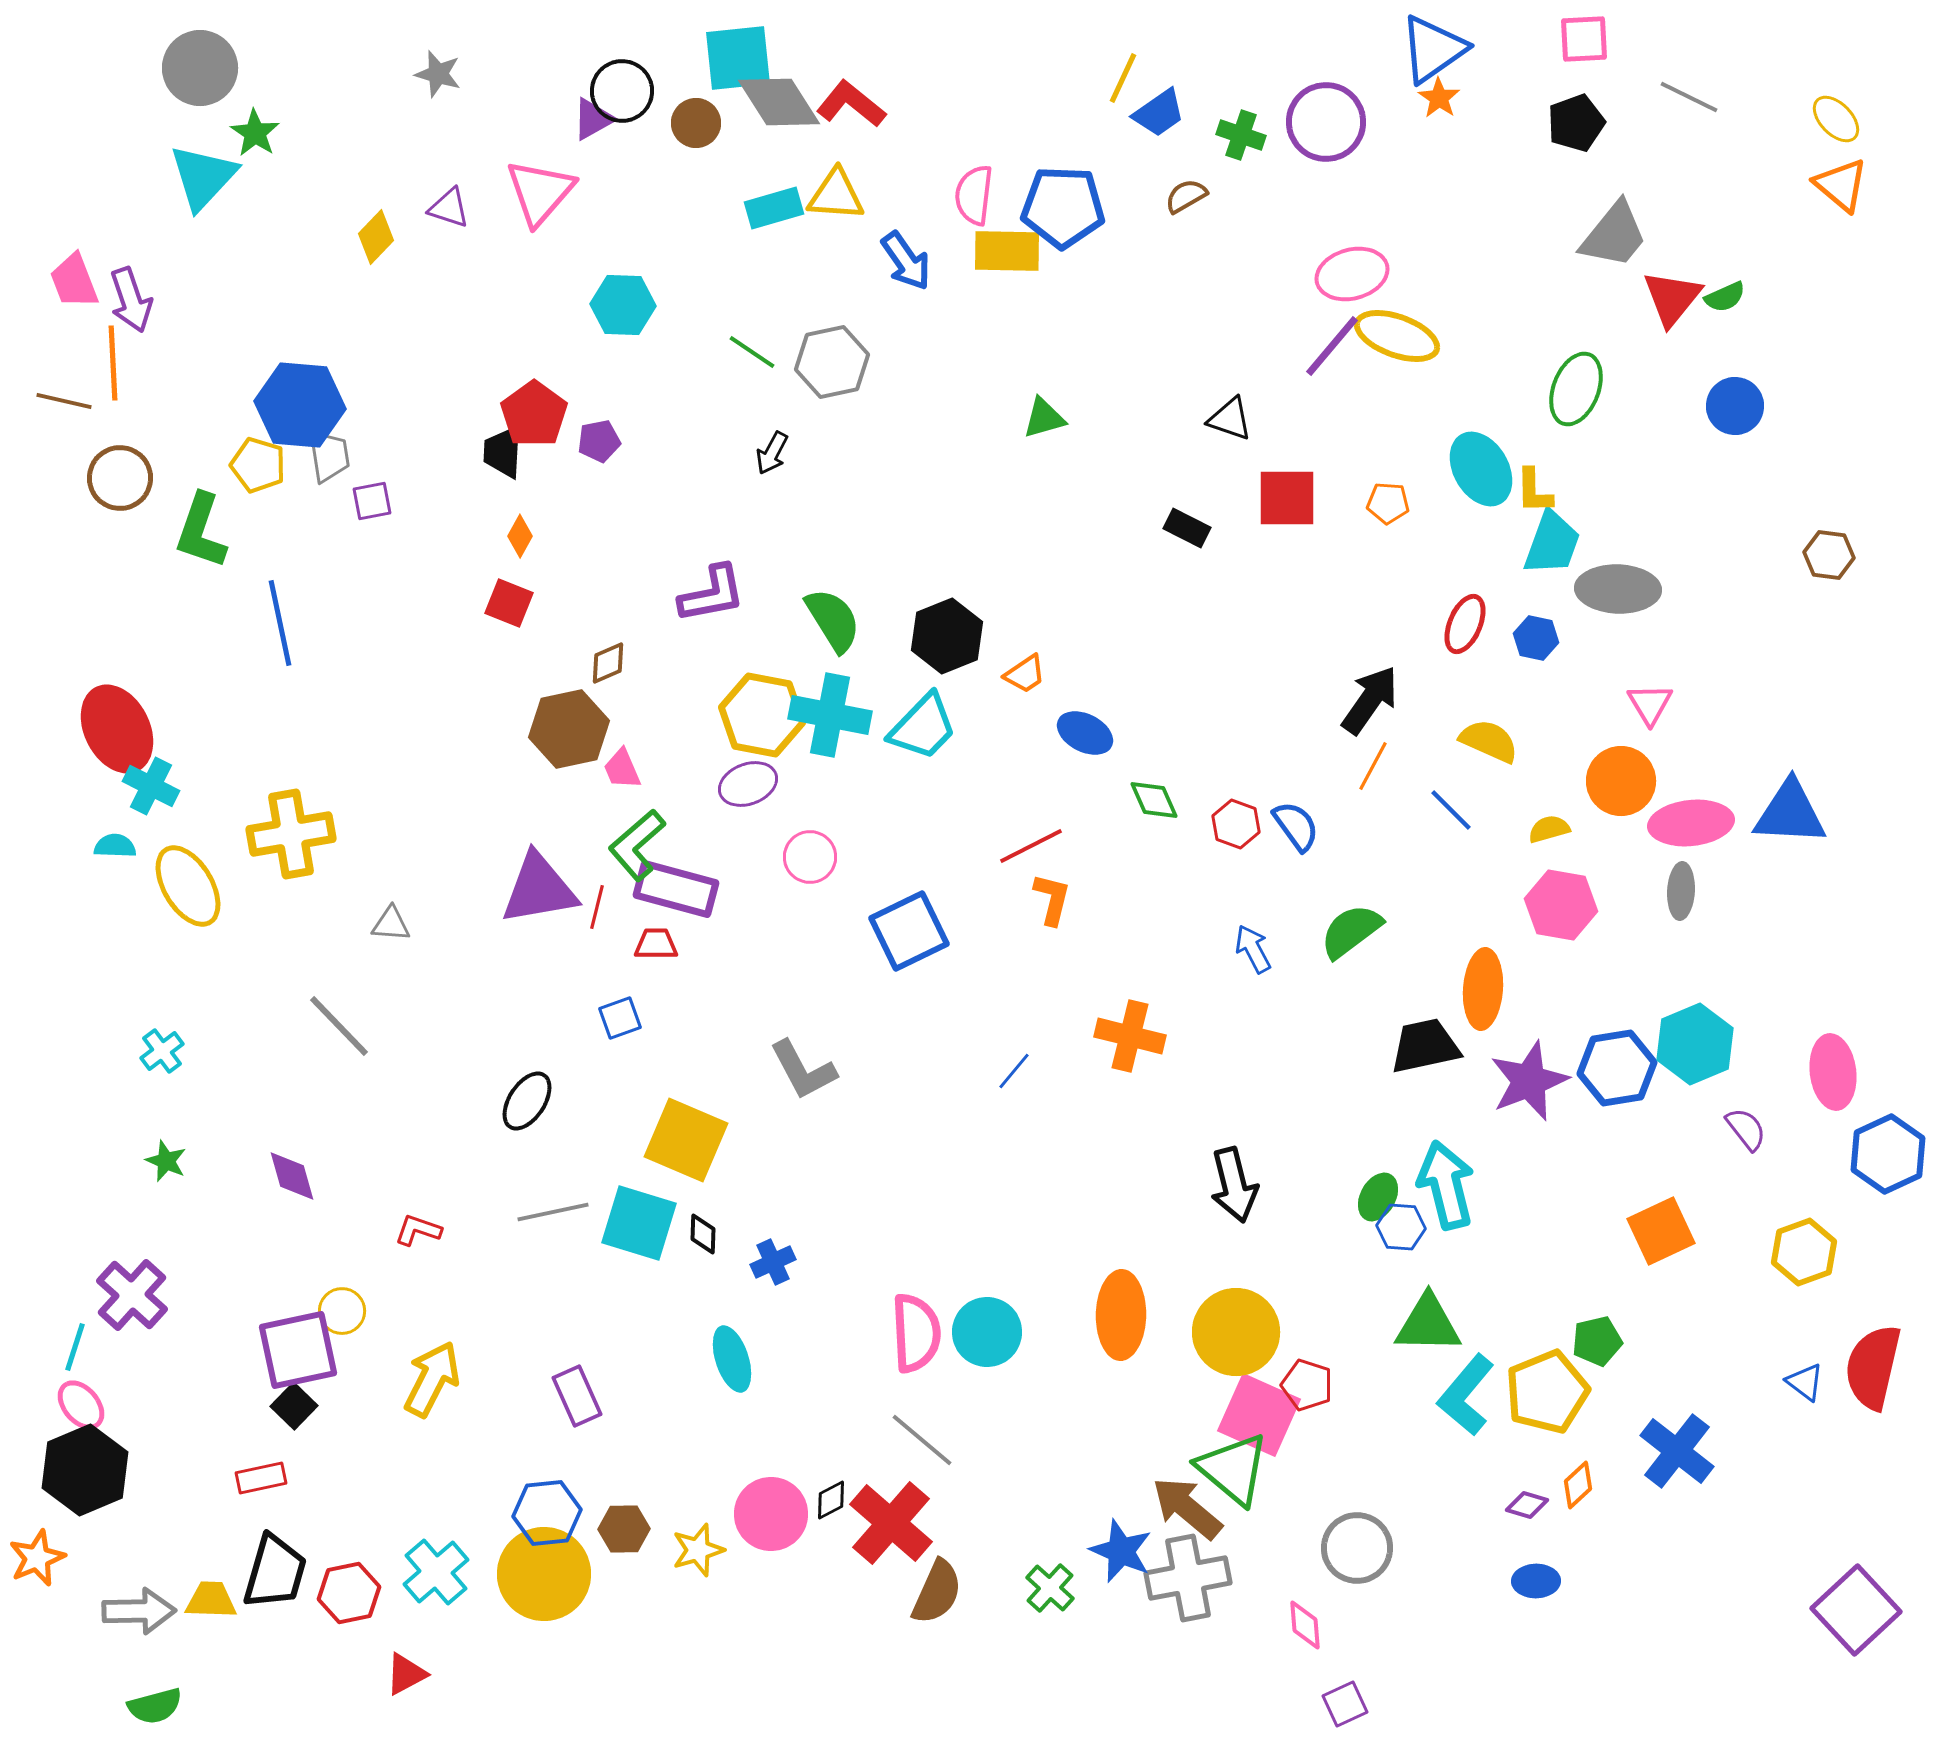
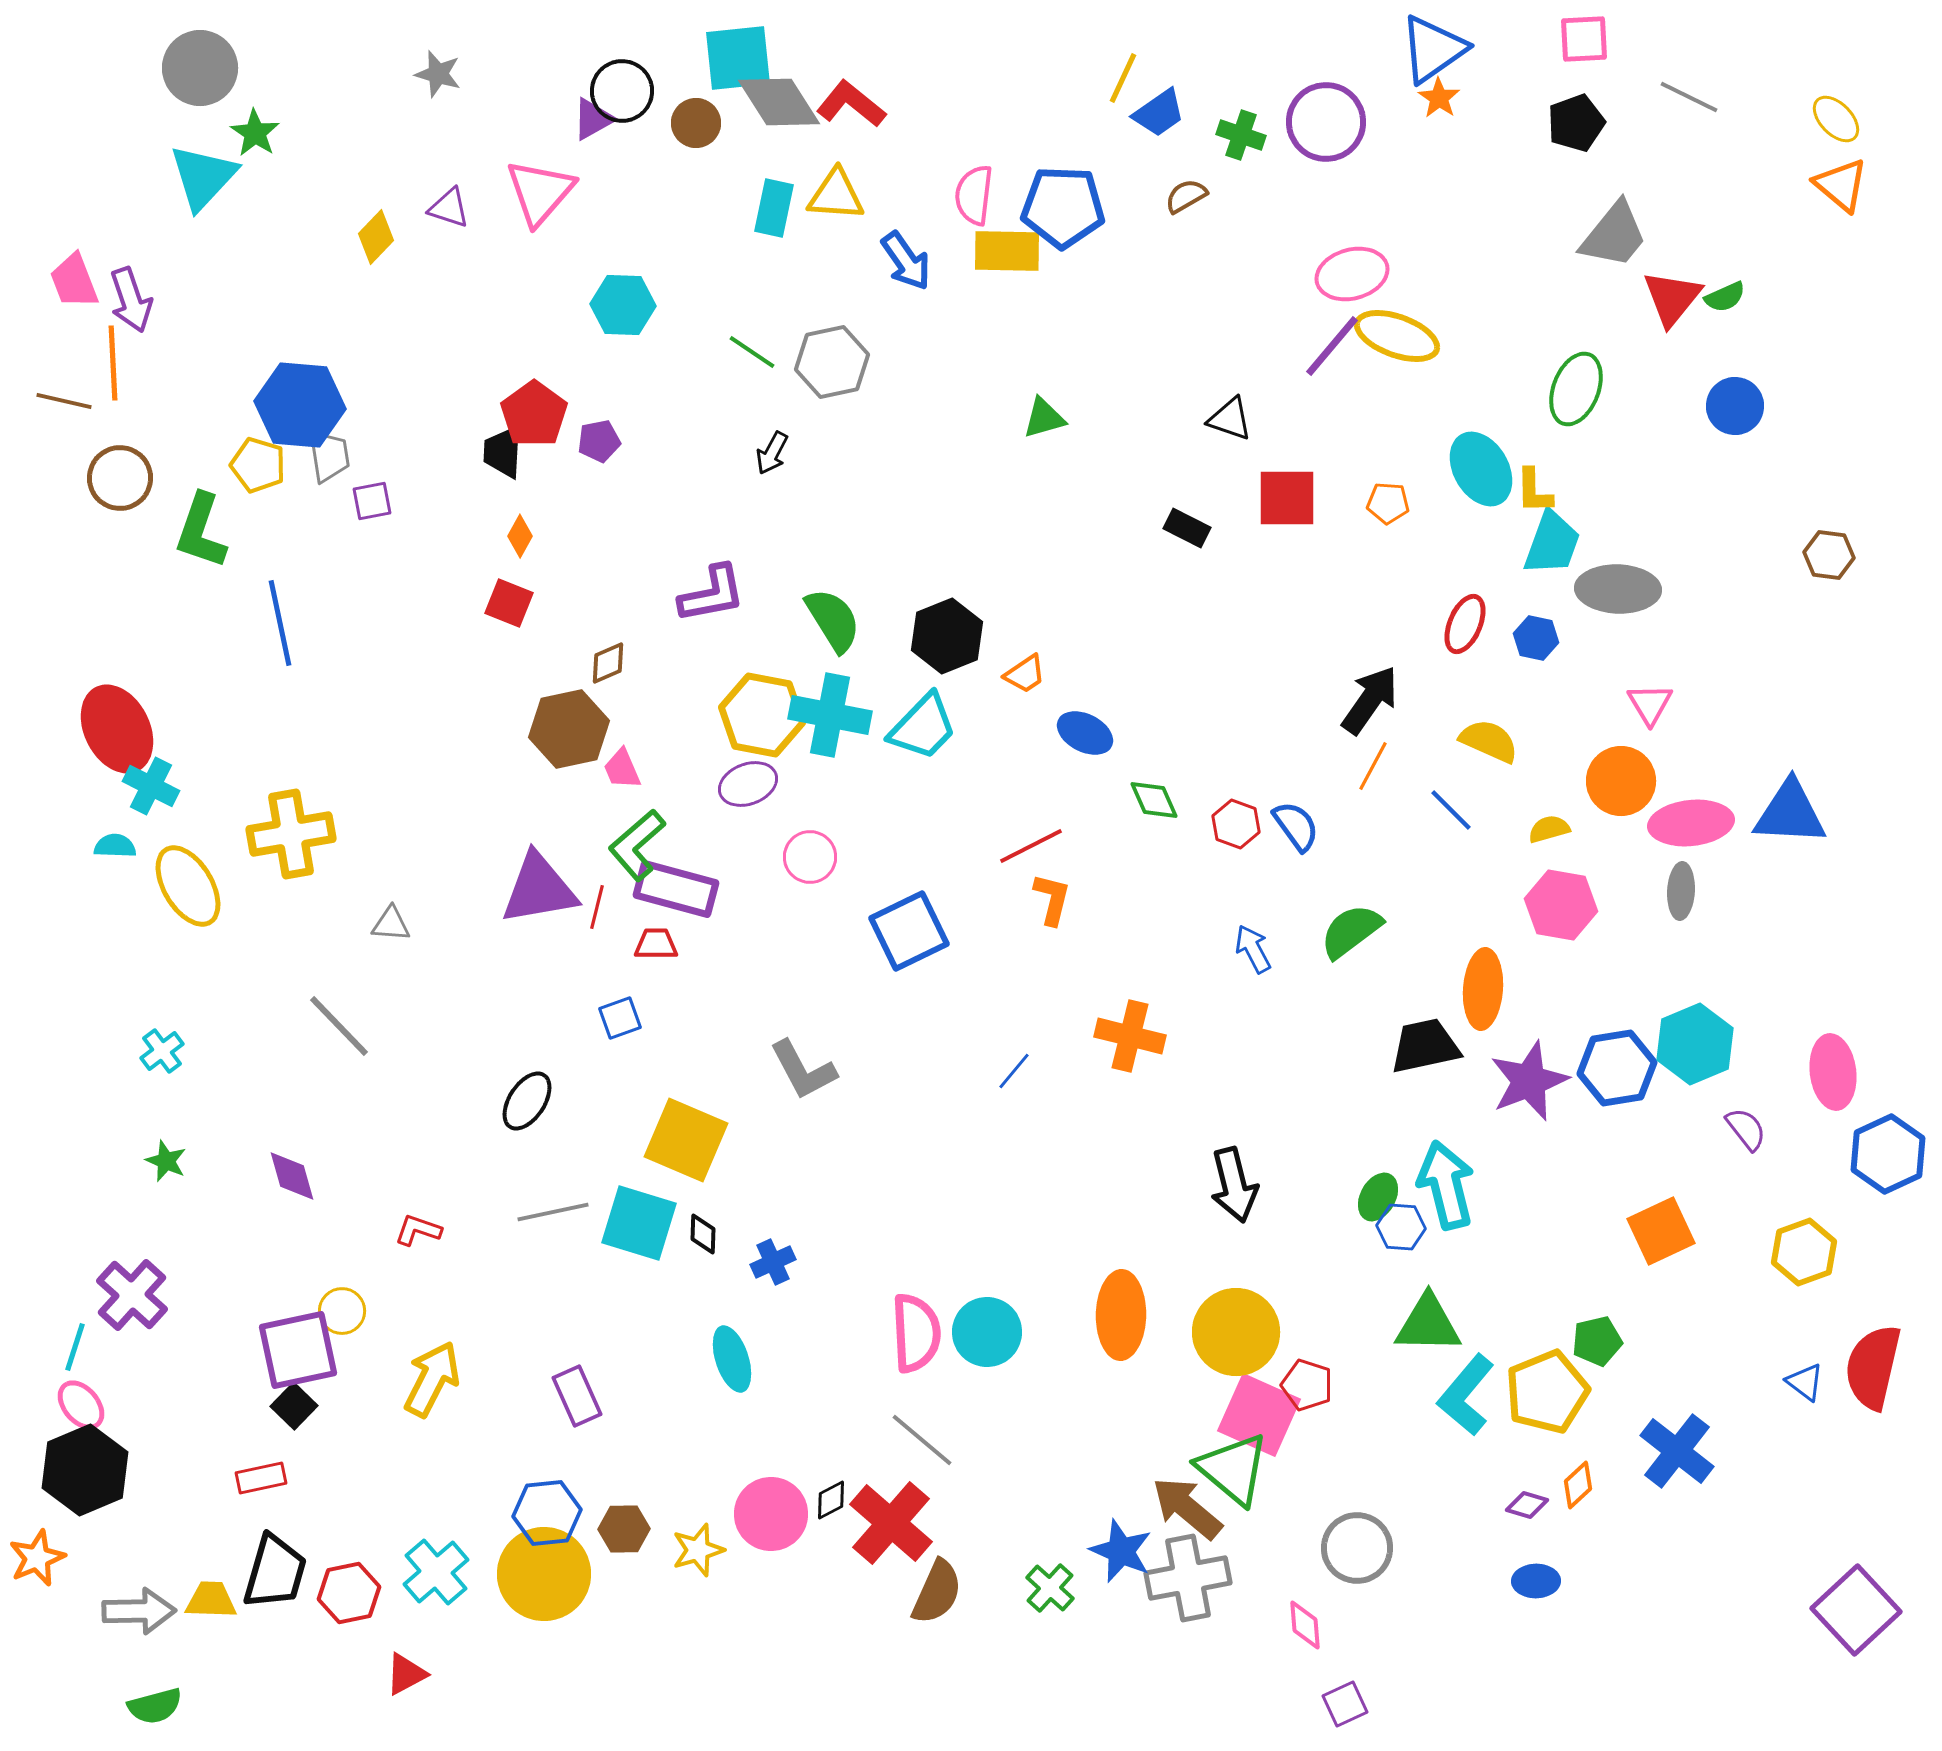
cyan rectangle at (774, 208): rotated 62 degrees counterclockwise
